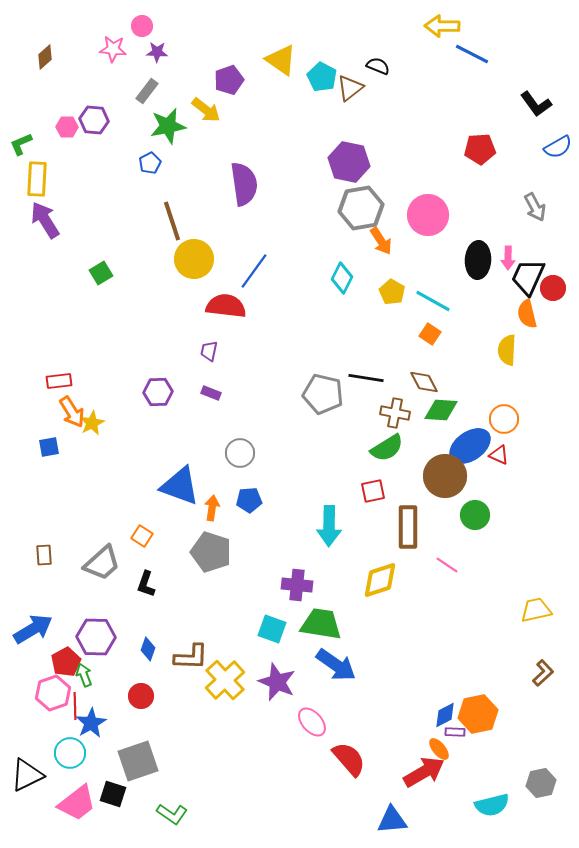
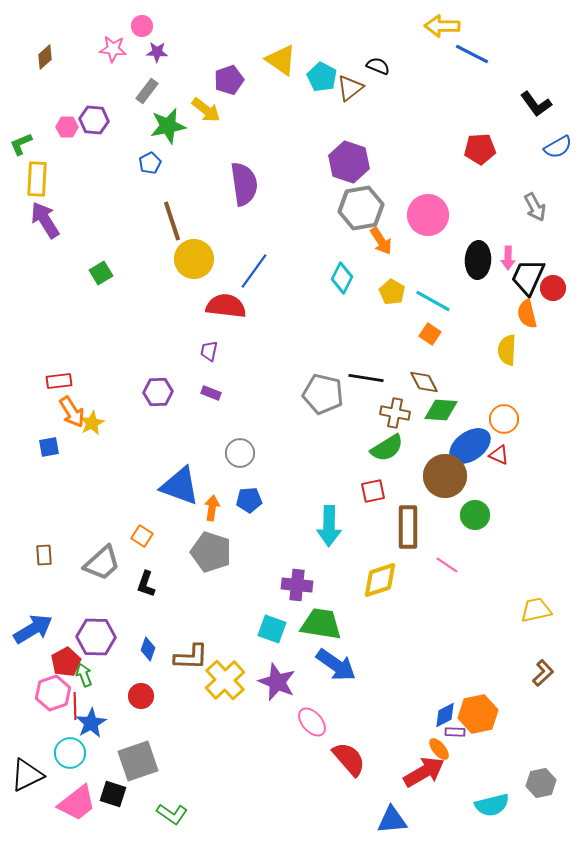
purple hexagon at (349, 162): rotated 6 degrees clockwise
